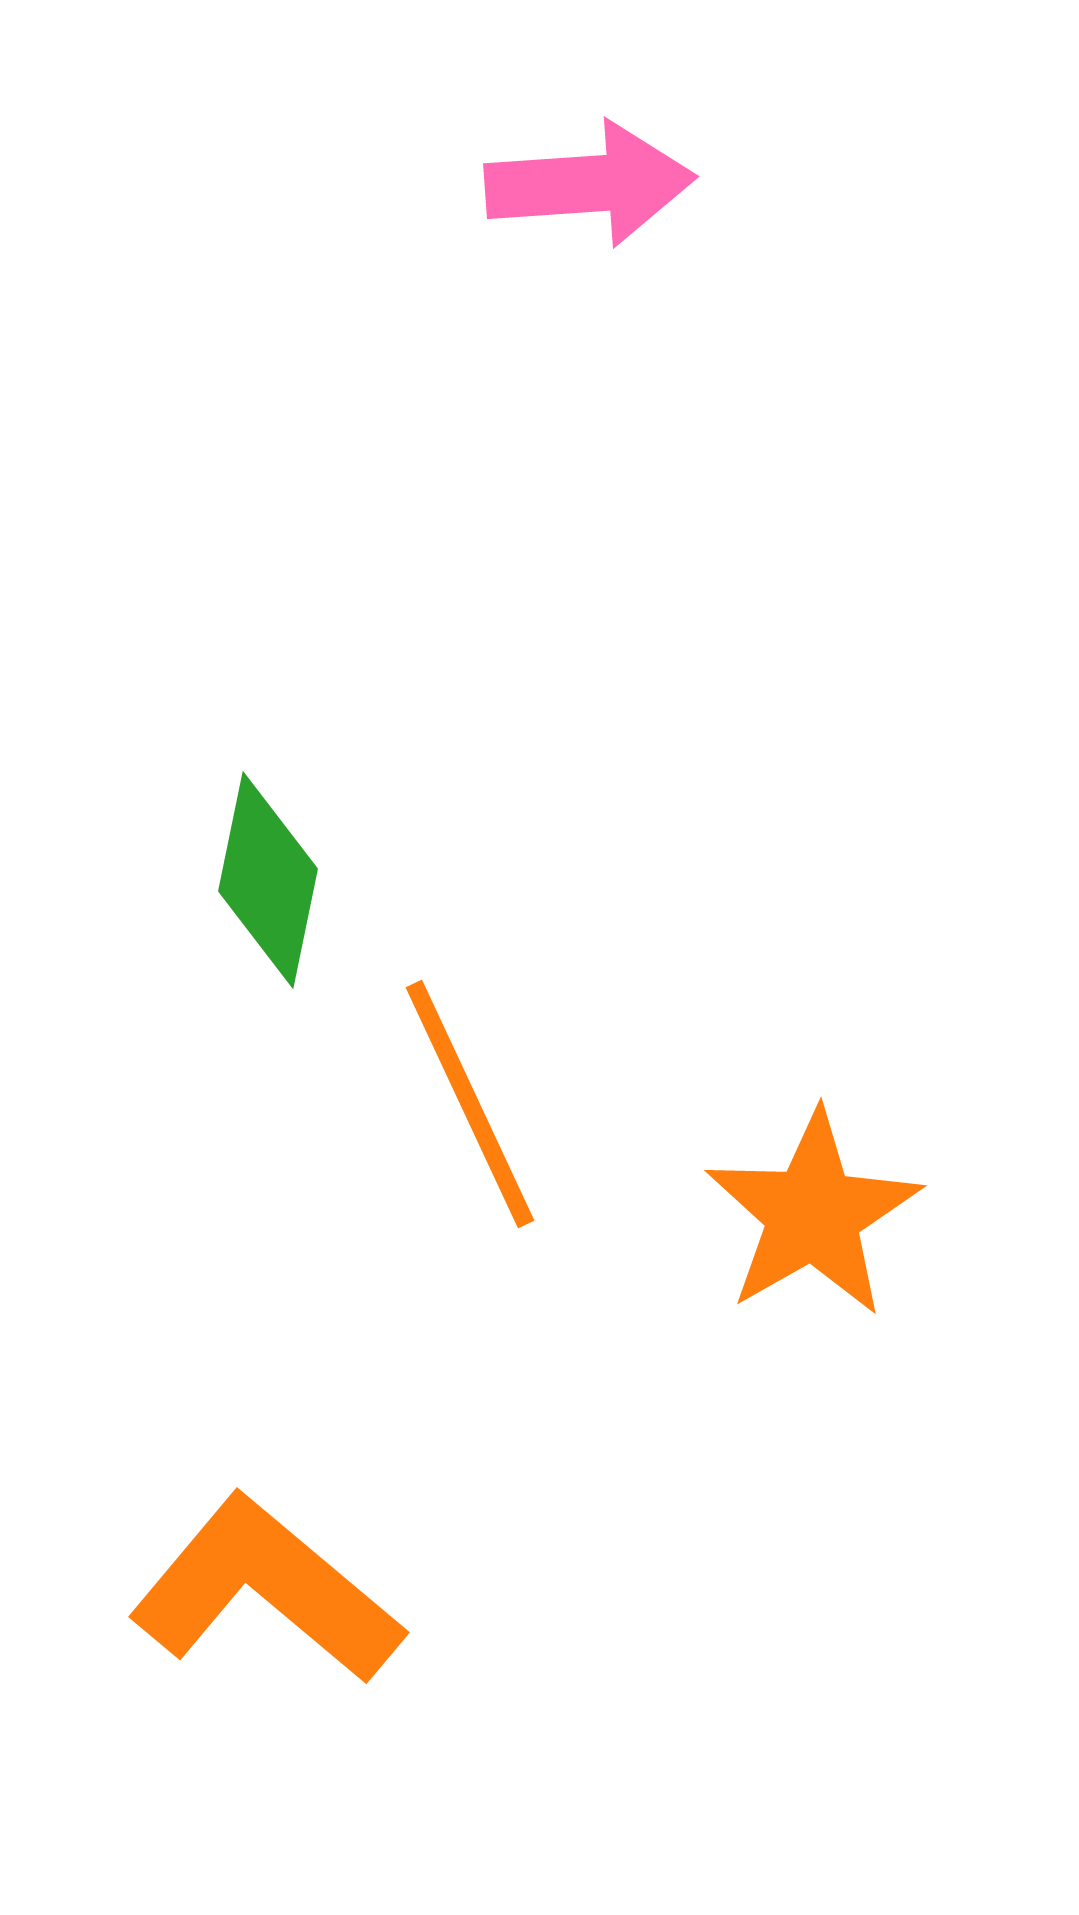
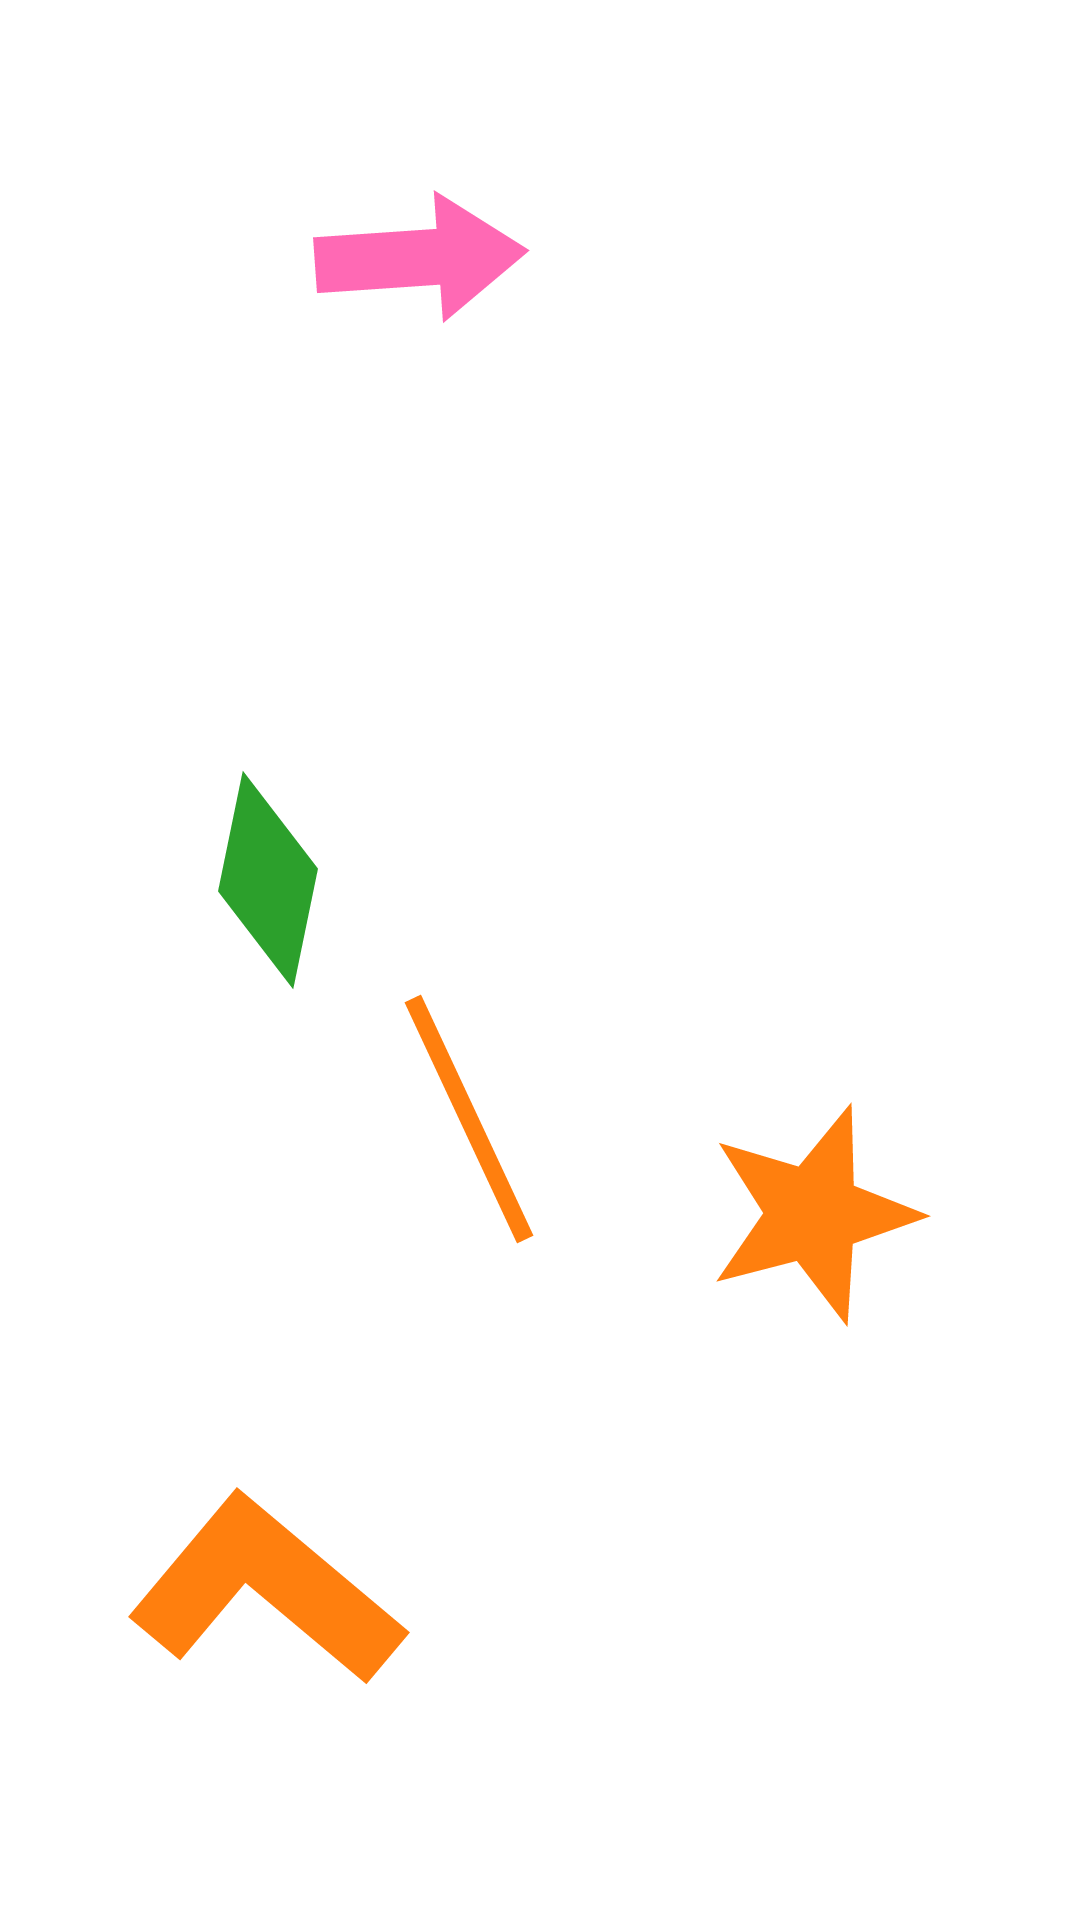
pink arrow: moved 170 px left, 74 px down
orange line: moved 1 px left, 15 px down
orange star: rotated 15 degrees clockwise
